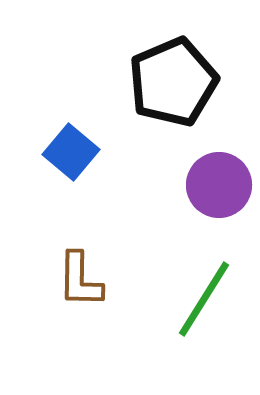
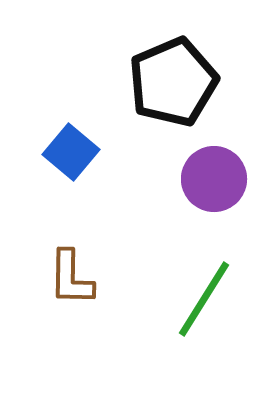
purple circle: moved 5 px left, 6 px up
brown L-shape: moved 9 px left, 2 px up
